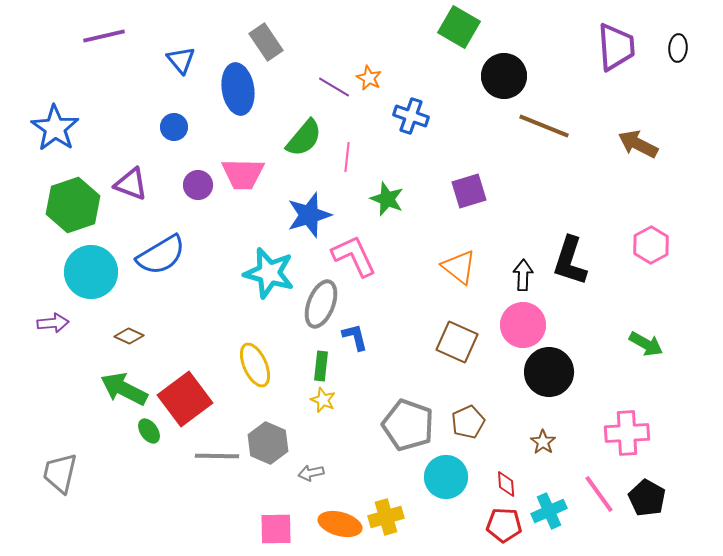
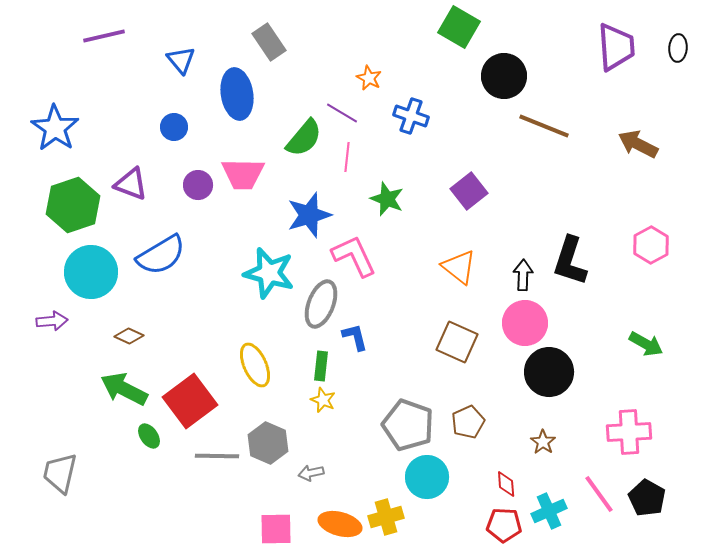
gray rectangle at (266, 42): moved 3 px right
purple line at (334, 87): moved 8 px right, 26 px down
blue ellipse at (238, 89): moved 1 px left, 5 px down
purple square at (469, 191): rotated 21 degrees counterclockwise
purple arrow at (53, 323): moved 1 px left, 2 px up
pink circle at (523, 325): moved 2 px right, 2 px up
red square at (185, 399): moved 5 px right, 2 px down
green ellipse at (149, 431): moved 5 px down
pink cross at (627, 433): moved 2 px right, 1 px up
cyan circle at (446, 477): moved 19 px left
